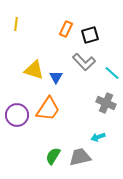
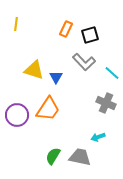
gray trapezoid: rotated 25 degrees clockwise
